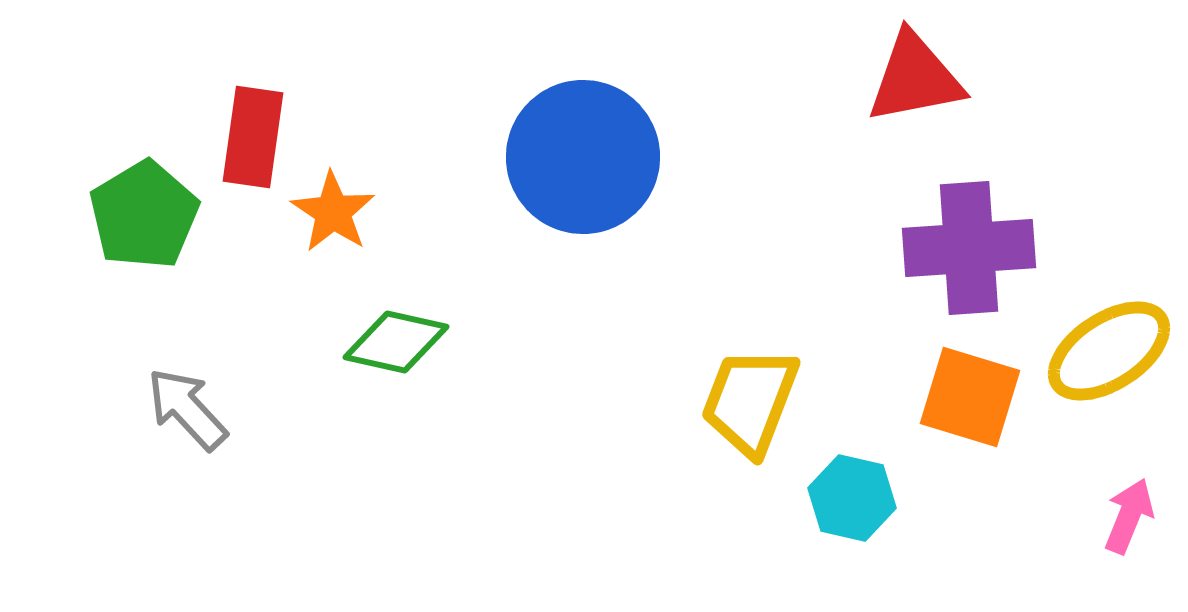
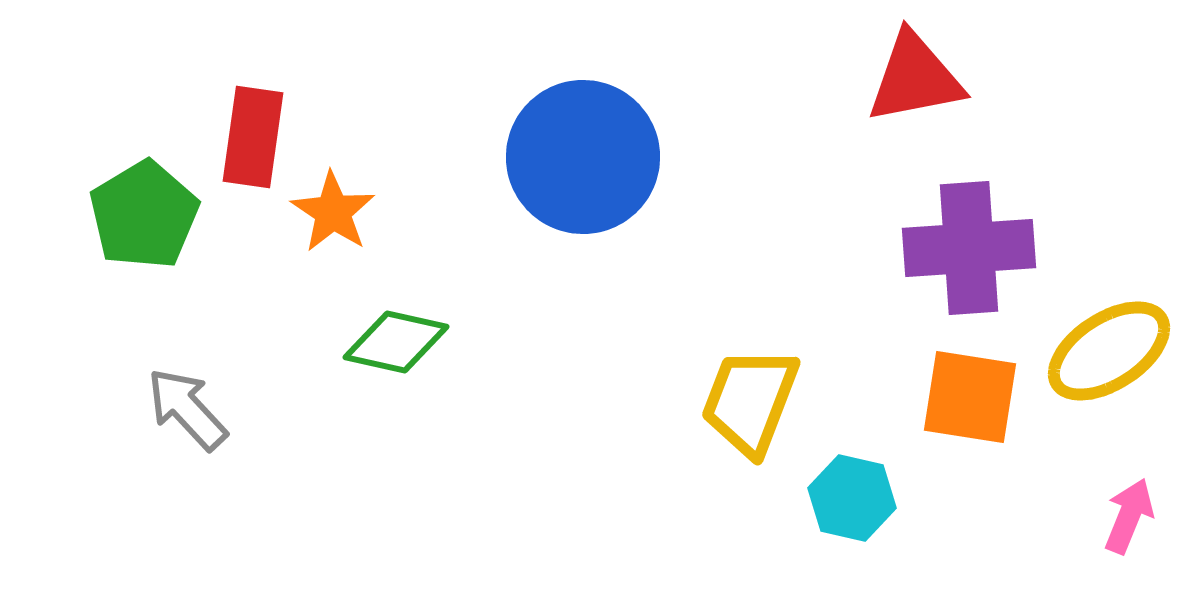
orange square: rotated 8 degrees counterclockwise
